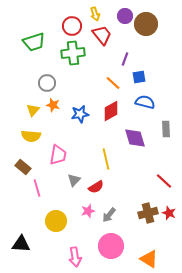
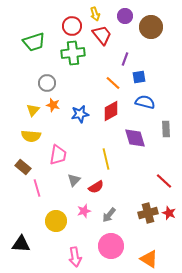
brown circle: moved 5 px right, 3 px down
pink star: moved 4 px left
